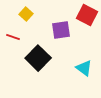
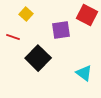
cyan triangle: moved 5 px down
